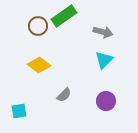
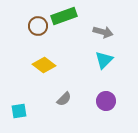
green rectangle: rotated 15 degrees clockwise
yellow diamond: moved 5 px right
gray semicircle: moved 4 px down
